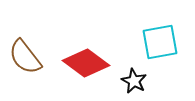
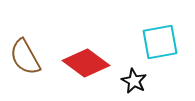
brown semicircle: rotated 9 degrees clockwise
